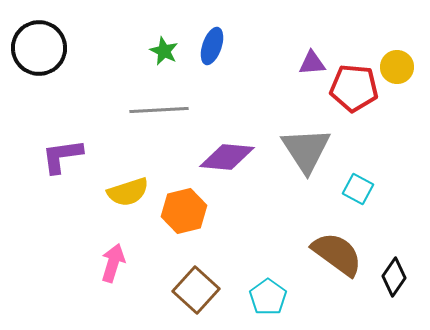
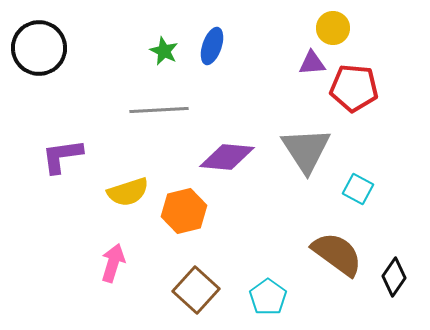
yellow circle: moved 64 px left, 39 px up
